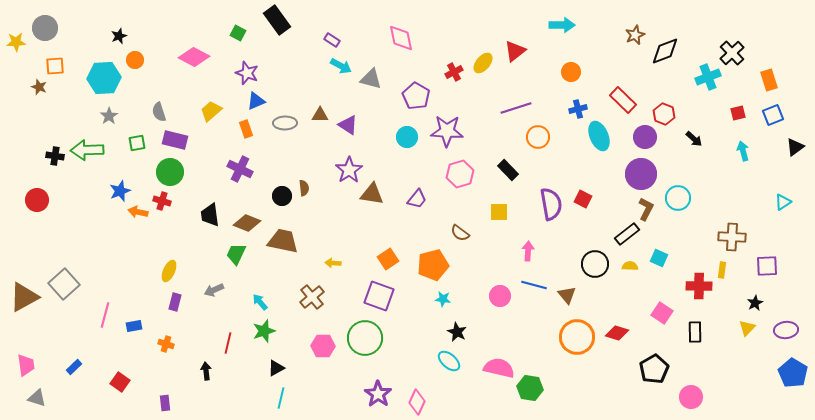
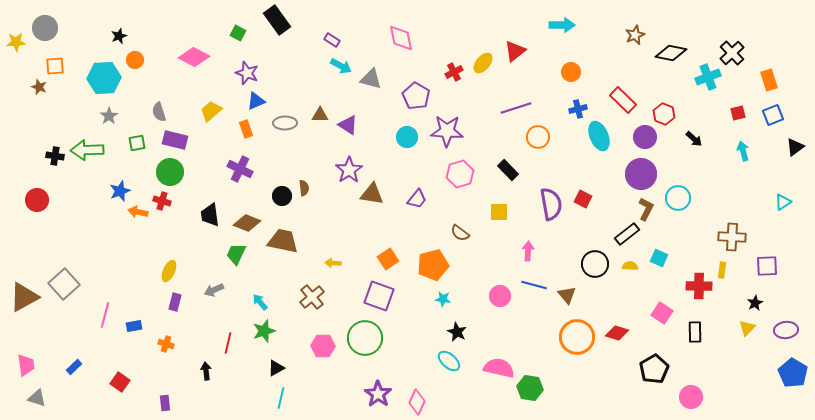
black diamond at (665, 51): moved 6 px right, 2 px down; rotated 32 degrees clockwise
